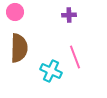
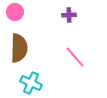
pink line: rotated 20 degrees counterclockwise
cyan cross: moved 20 px left, 12 px down
